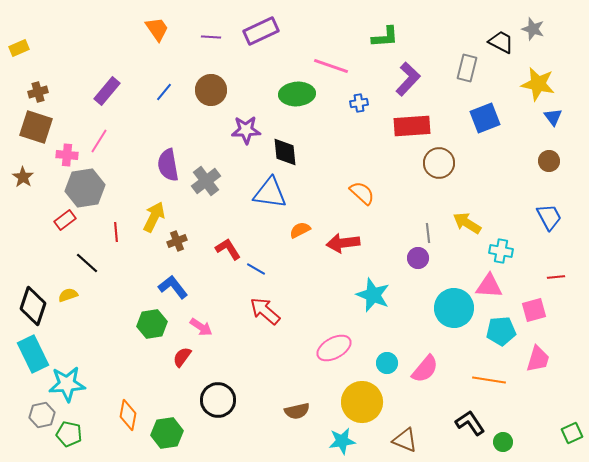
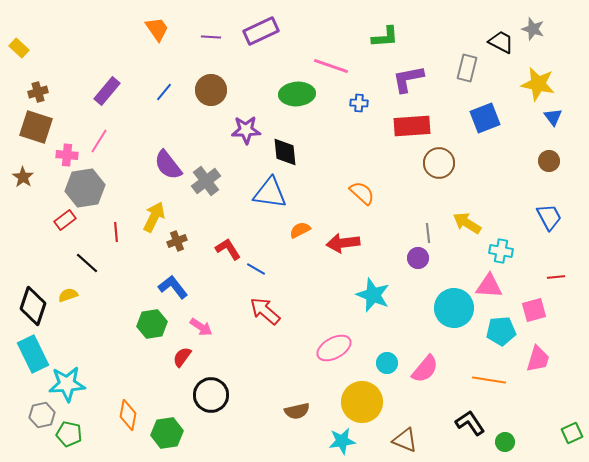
yellow rectangle at (19, 48): rotated 66 degrees clockwise
purple L-shape at (408, 79): rotated 144 degrees counterclockwise
blue cross at (359, 103): rotated 12 degrees clockwise
purple semicircle at (168, 165): rotated 28 degrees counterclockwise
black circle at (218, 400): moved 7 px left, 5 px up
green circle at (503, 442): moved 2 px right
